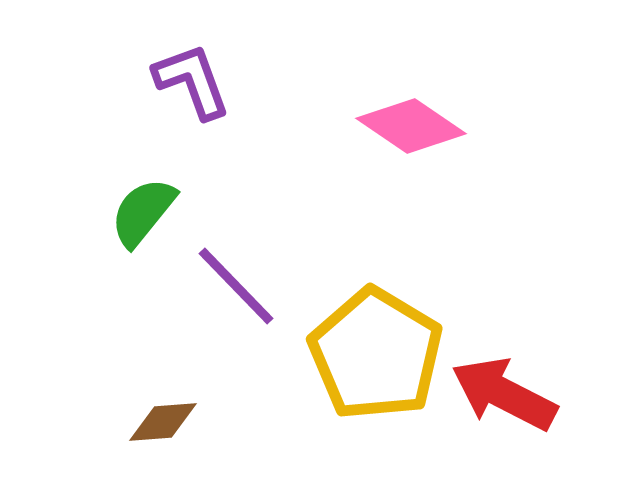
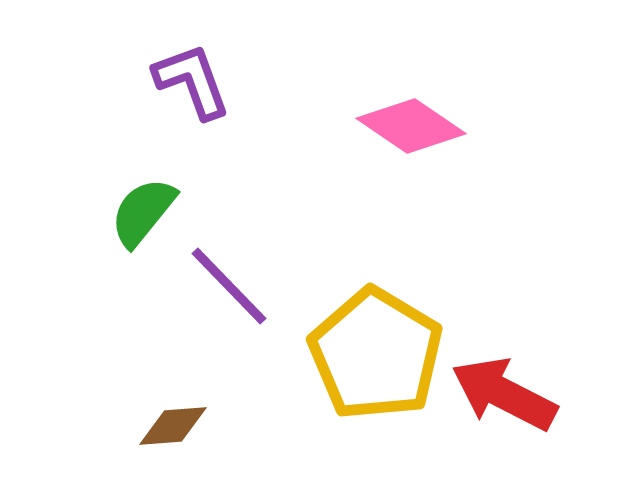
purple line: moved 7 px left
brown diamond: moved 10 px right, 4 px down
